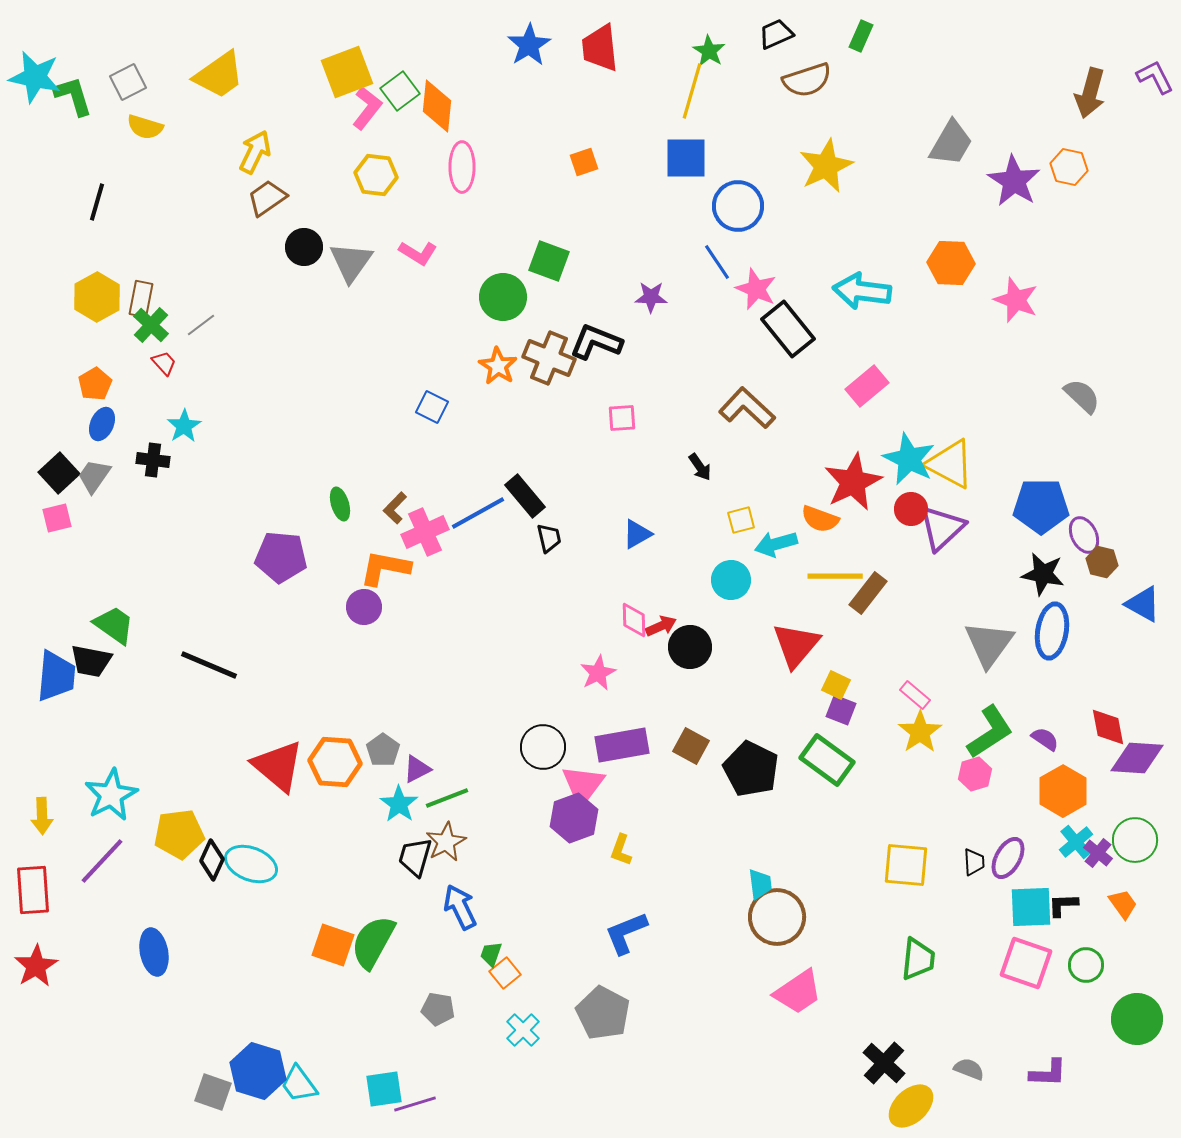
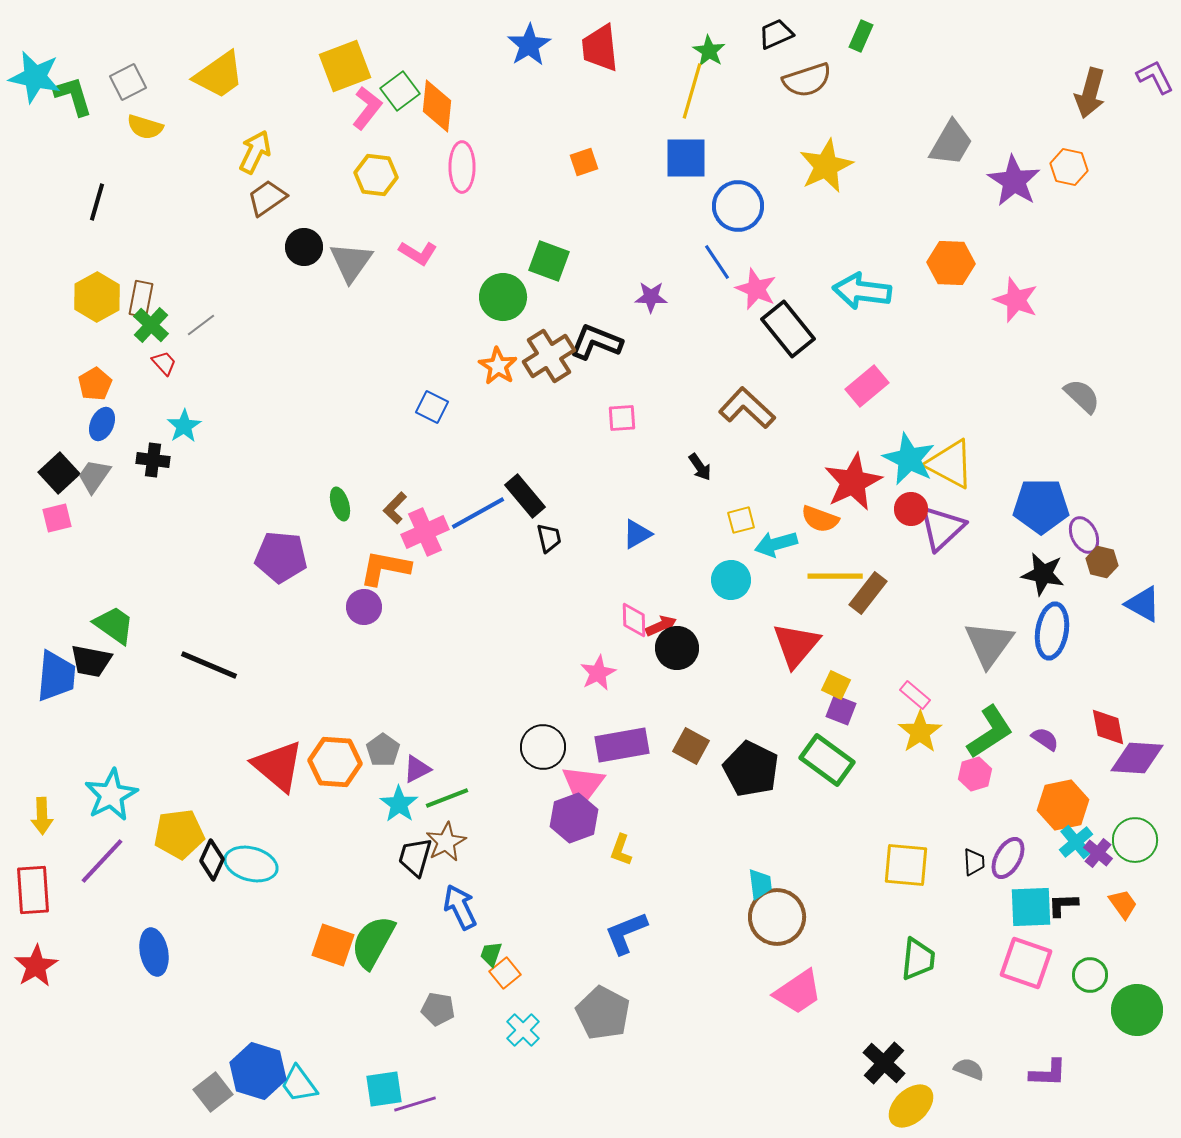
yellow square at (347, 72): moved 2 px left, 6 px up
brown cross at (549, 358): moved 2 px up; rotated 36 degrees clockwise
black circle at (690, 647): moved 13 px left, 1 px down
orange hexagon at (1063, 791): moved 14 px down; rotated 18 degrees clockwise
cyan ellipse at (251, 864): rotated 6 degrees counterclockwise
green circle at (1086, 965): moved 4 px right, 10 px down
green circle at (1137, 1019): moved 9 px up
gray square at (213, 1092): rotated 33 degrees clockwise
